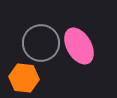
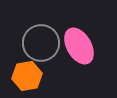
orange hexagon: moved 3 px right, 2 px up; rotated 16 degrees counterclockwise
